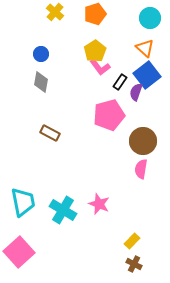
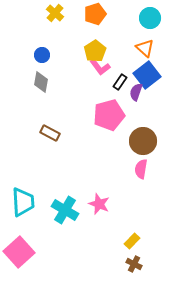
yellow cross: moved 1 px down
blue circle: moved 1 px right, 1 px down
cyan trapezoid: rotated 8 degrees clockwise
cyan cross: moved 2 px right
